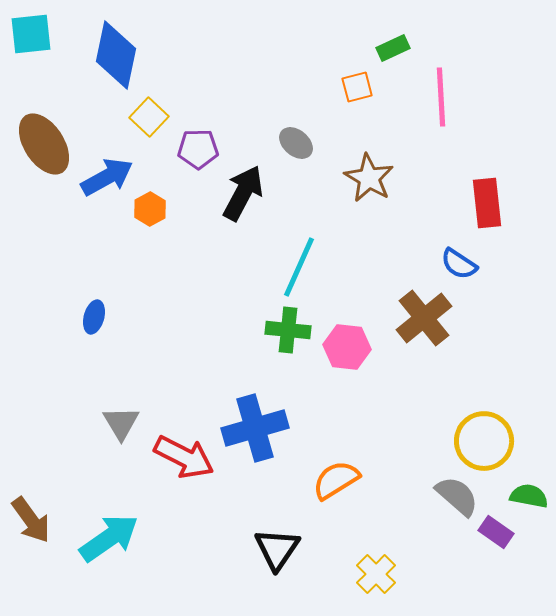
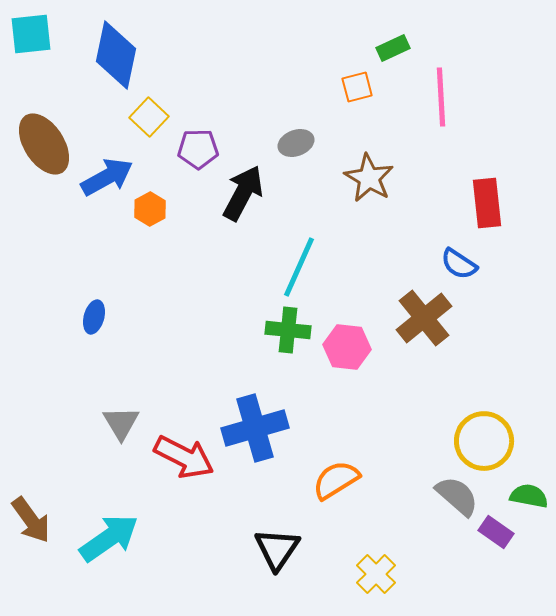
gray ellipse: rotated 60 degrees counterclockwise
